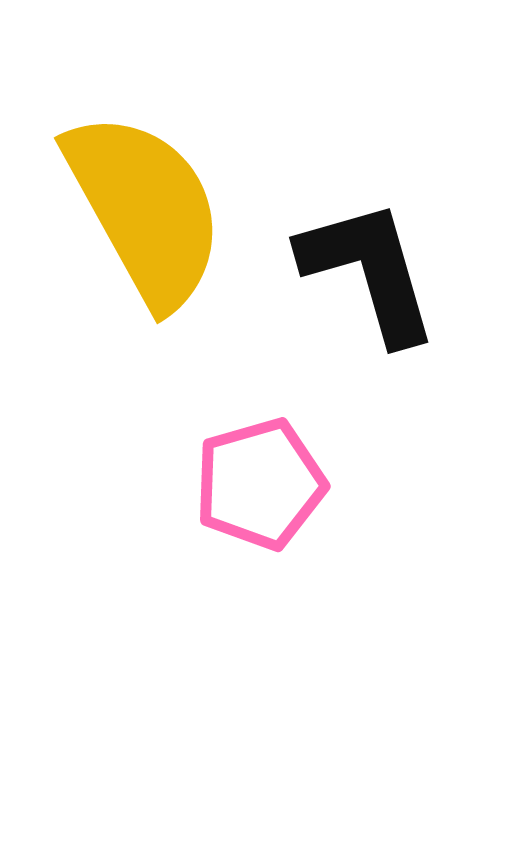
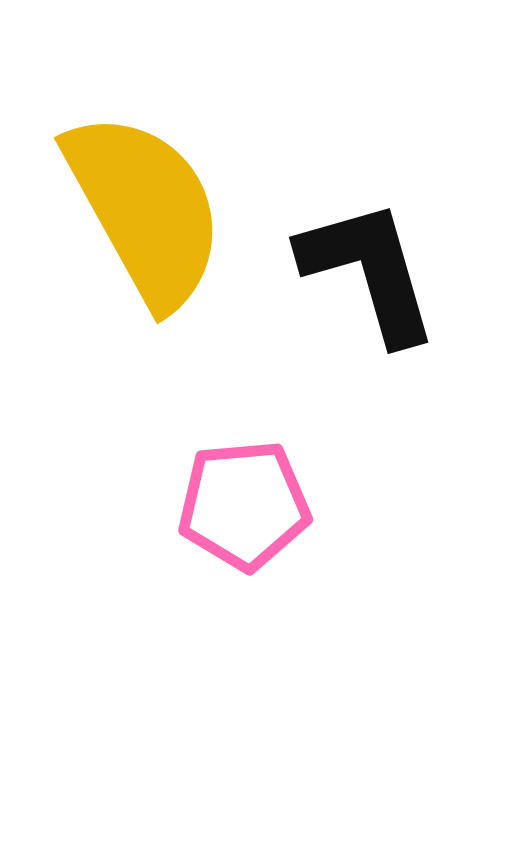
pink pentagon: moved 16 px left, 21 px down; rotated 11 degrees clockwise
